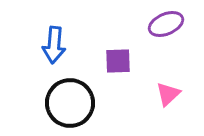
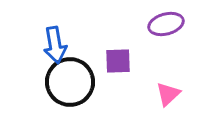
purple ellipse: rotated 8 degrees clockwise
blue arrow: moved 1 px right; rotated 15 degrees counterclockwise
black circle: moved 21 px up
